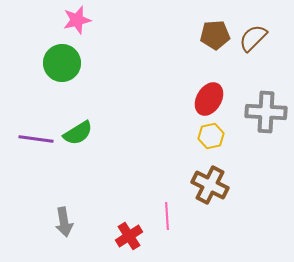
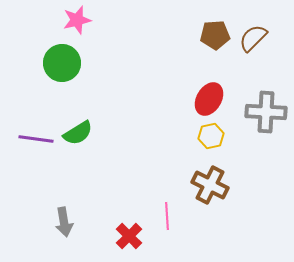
red cross: rotated 12 degrees counterclockwise
